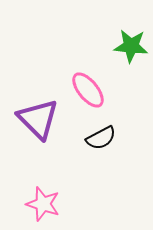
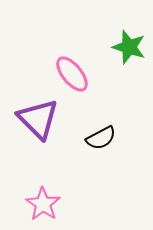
green star: moved 2 px left, 1 px down; rotated 12 degrees clockwise
pink ellipse: moved 16 px left, 16 px up
pink star: rotated 16 degrees clockwise
